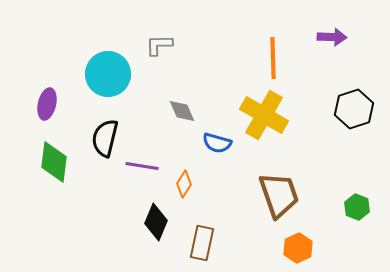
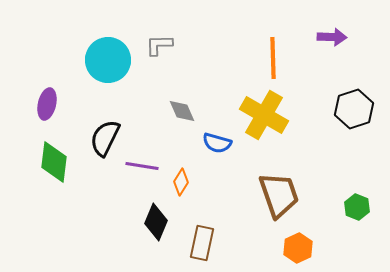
cyan circle: moved 14 px up
black semicircle: rotated 12 degrees clockwise
orange diamond: moved 3 px left, 2 px up
